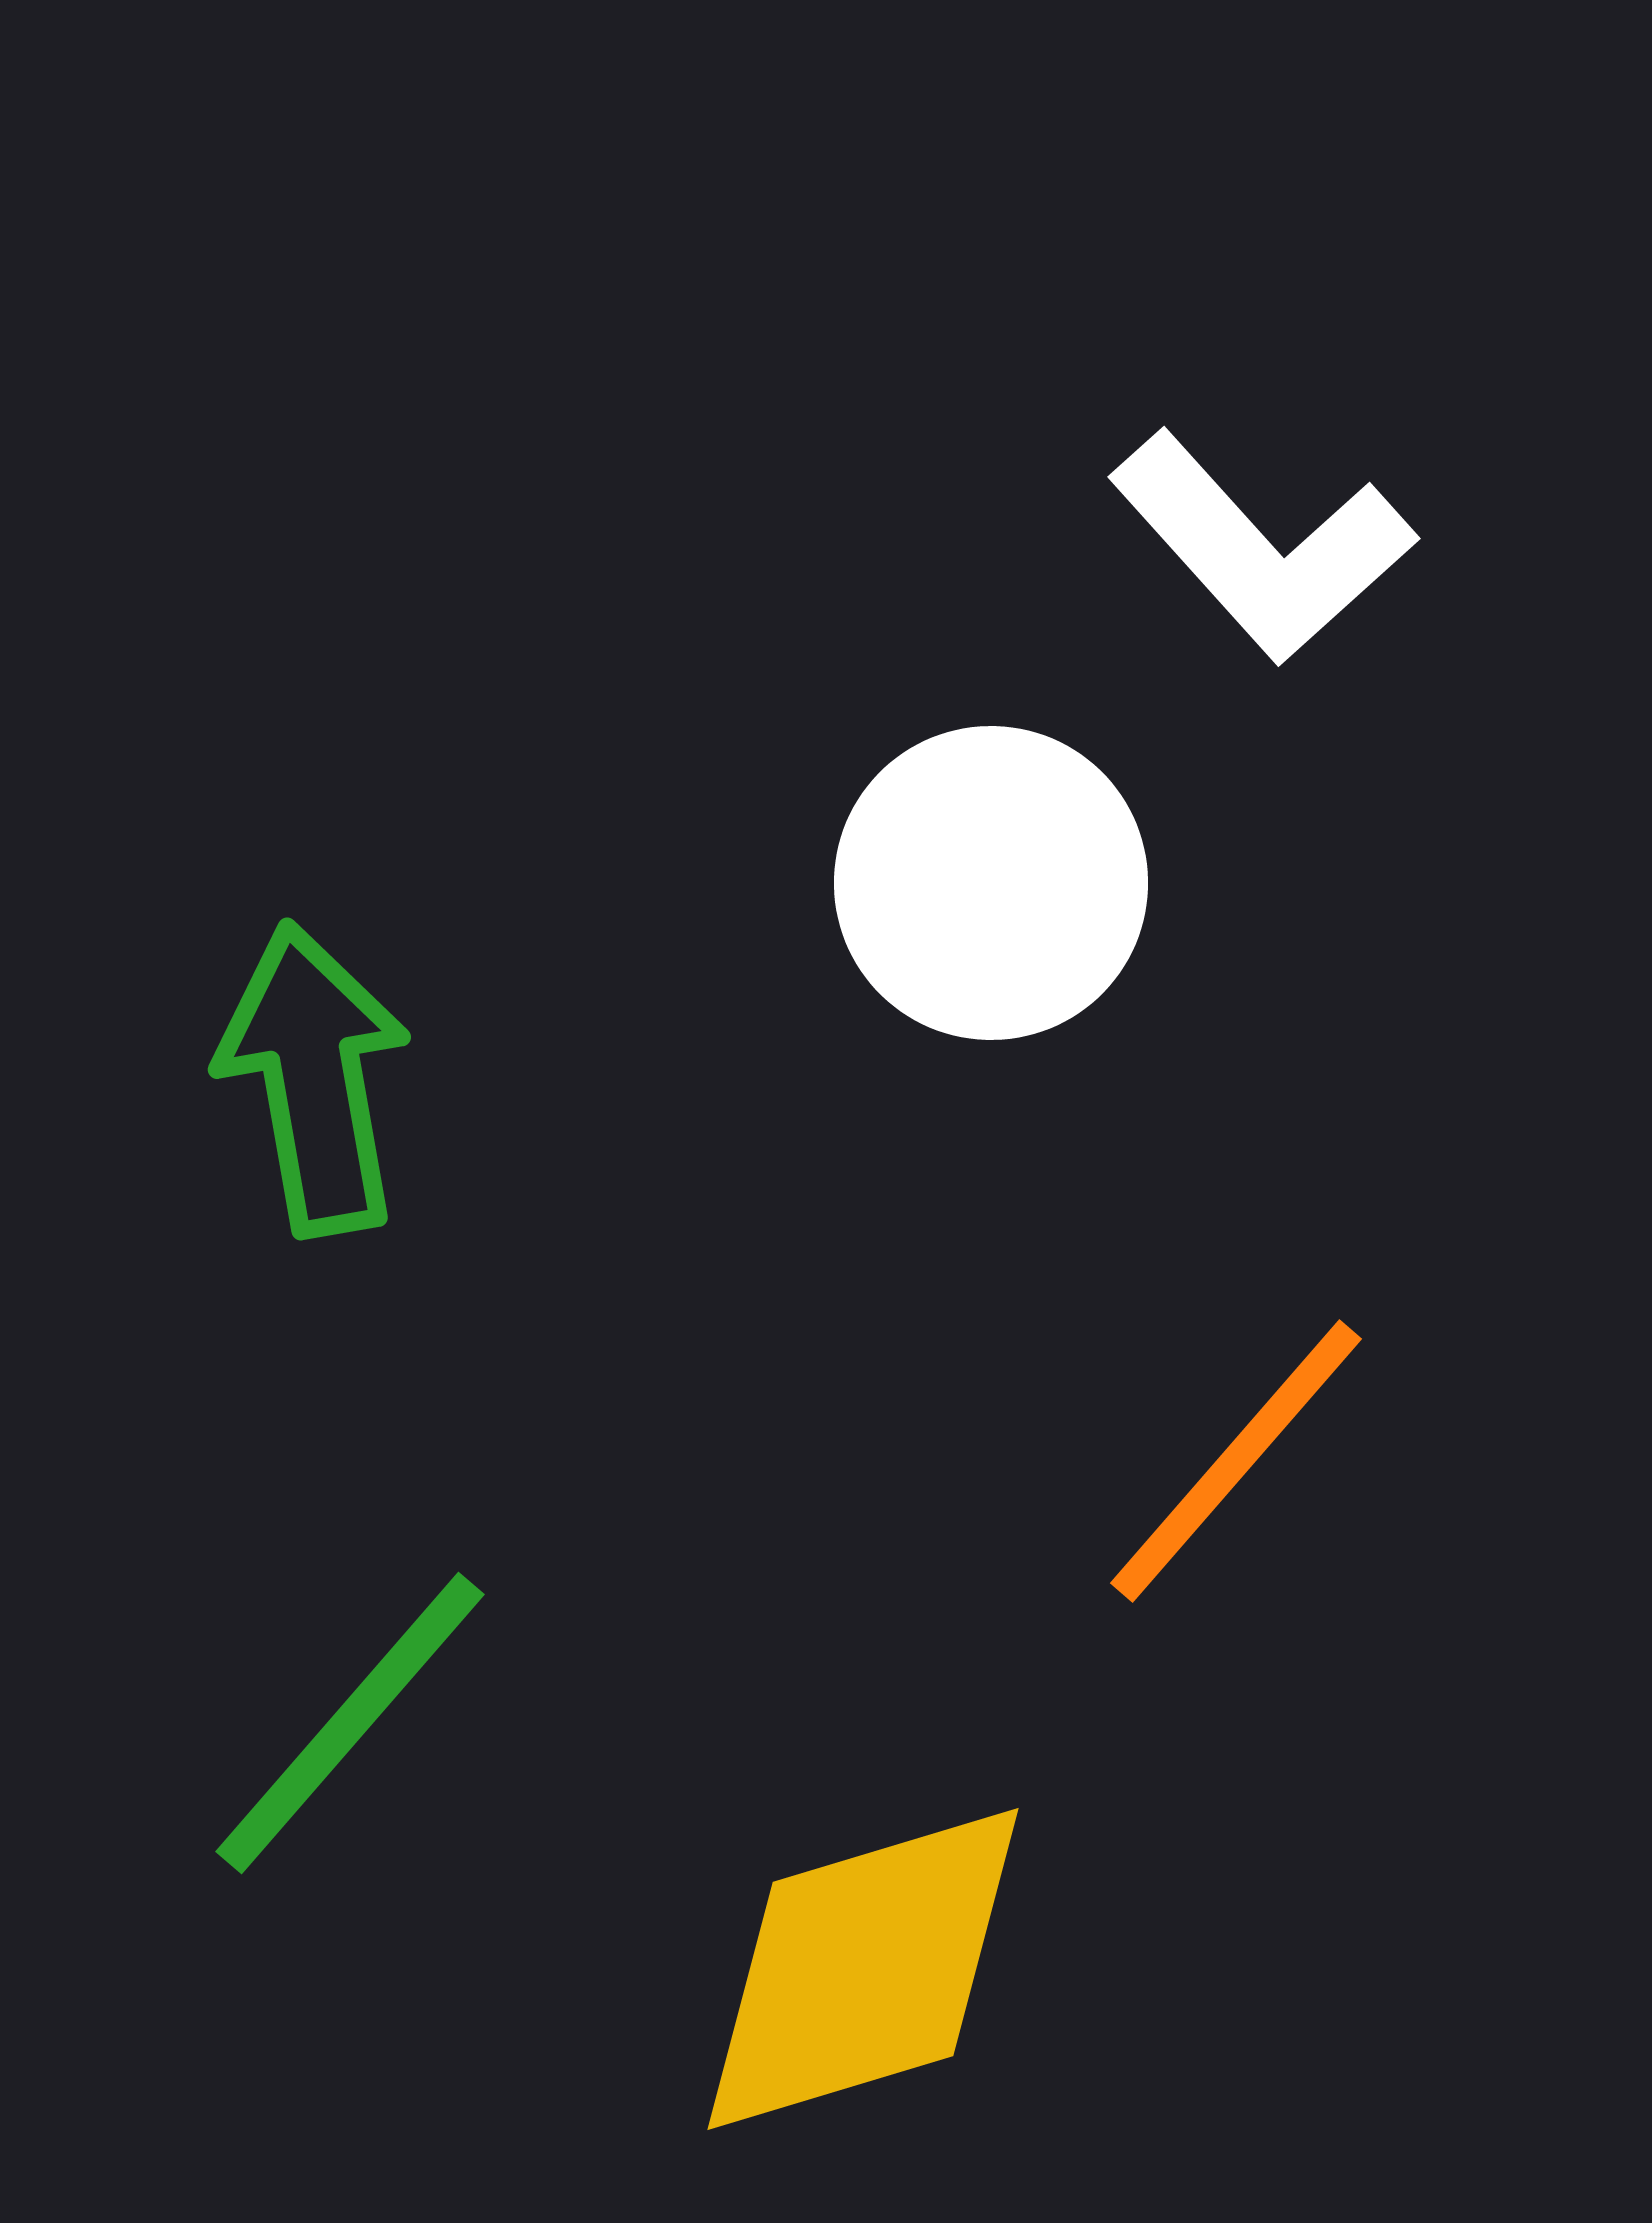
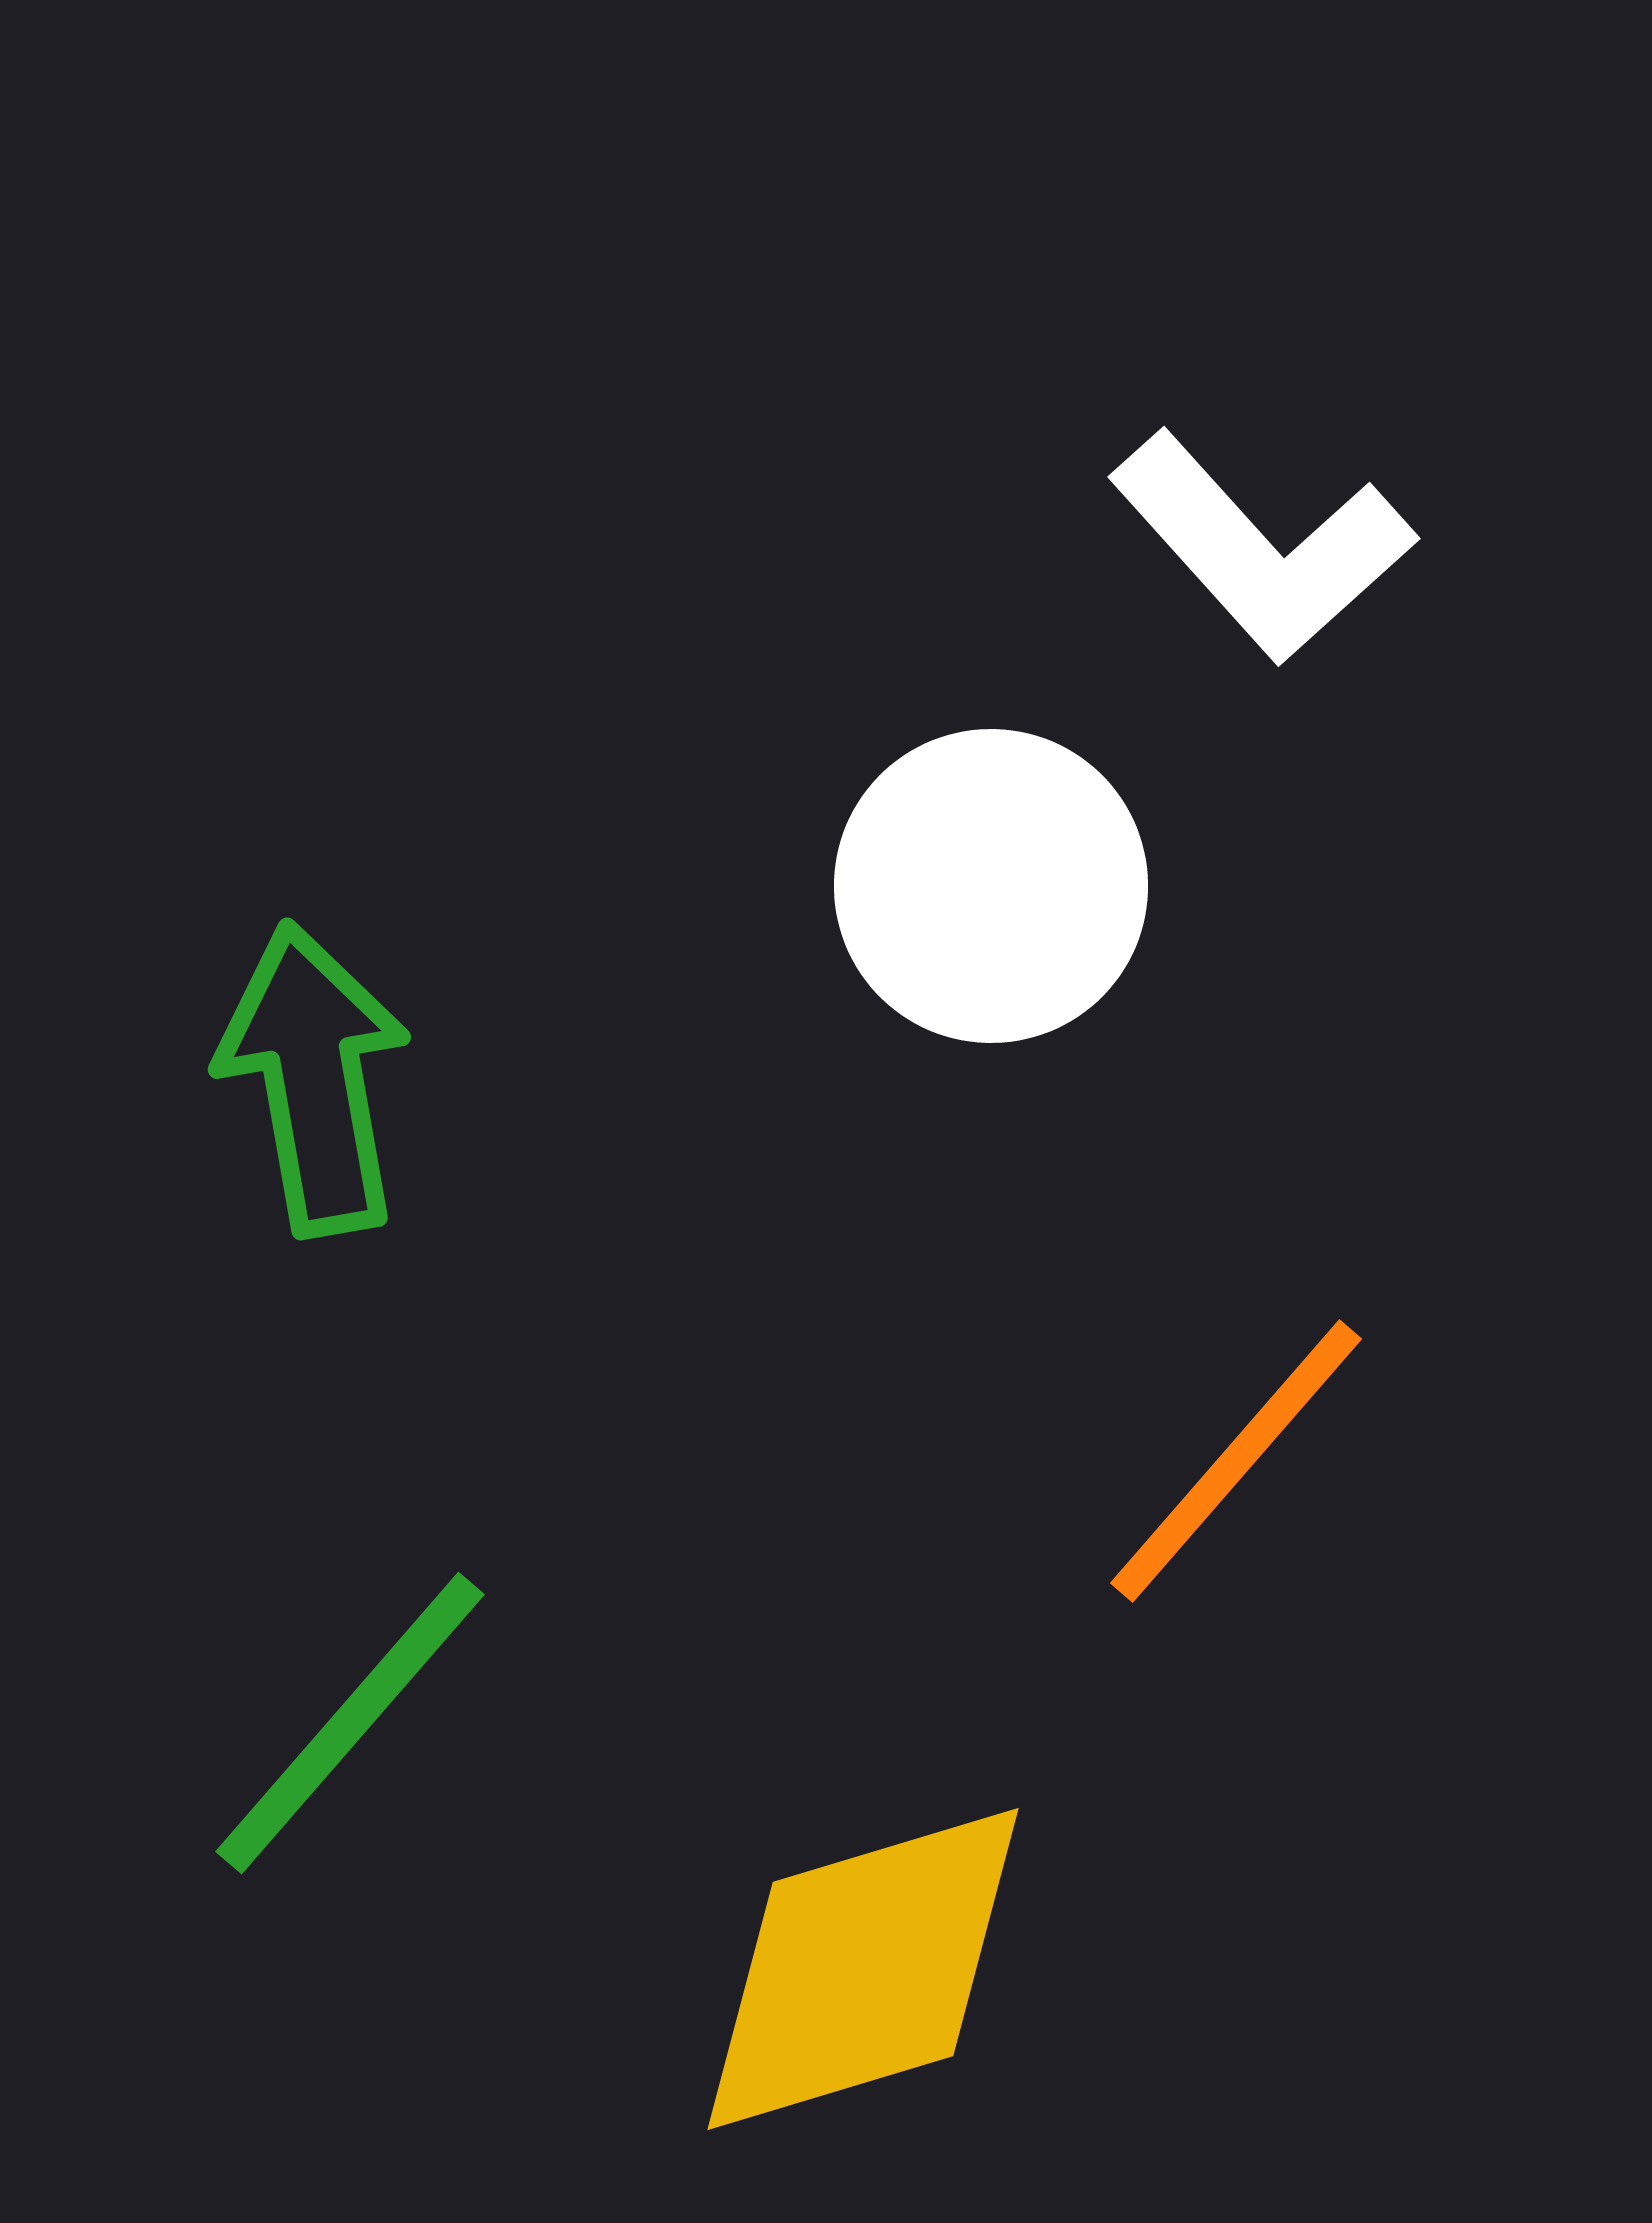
white circle: moved 3 px down
